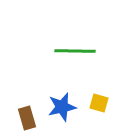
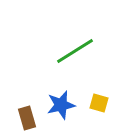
green line: rotated 33 degrees counterclockwise
blue star: moved 1 px left, 2 px up
